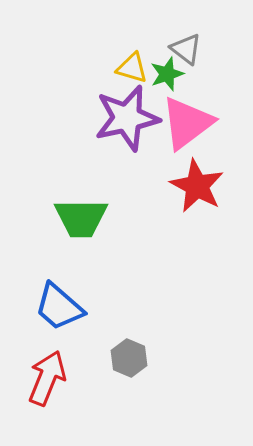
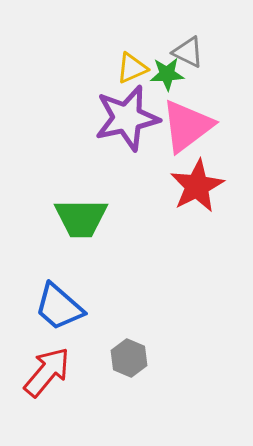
gray triangle: moved 2 px right, 3 px down; rotated 12 degrees counterclockwise
yellow triangle: rotated 40 degrees counterclockwise
green star: rotated 16 degrees clockwise
pink triangle: moved 3 px down
red star: rotated 16 degrees clockwise
red arrow: moved 6 px up; rotated 18 degrees clockwise
